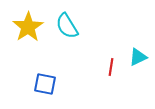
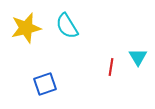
yellow star: moved 2 px left, 1 px down; rotated 20 degrees clockwise
cyan triangle: rotated 36 degrees counterclockwise
blue square: rotated 30 degrees counterclockwise
